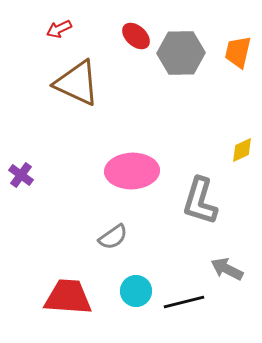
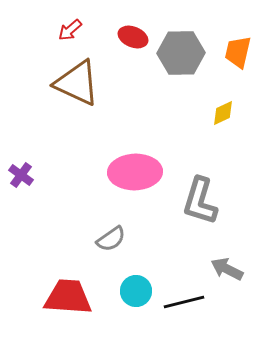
red arrow: moved 11 px right, 1 px down; rotated 15 degrees counterclockwise
red ellipse: moved 3 px left, 1 px down; rotated 20 degrees counterclockwise
yellow diamond: moved 19 px left, 37 px up
pink ellipse: moved 3 px right, 1 px down
gray semicircle: moved 2 px left, 2 px down
